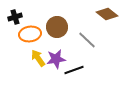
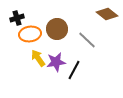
black cross: moved 2 px right, 1 px down
brown circle: moved 2 px down
purple star: moved 3 px down
black line: rotated 42 degrees counterclockwise
